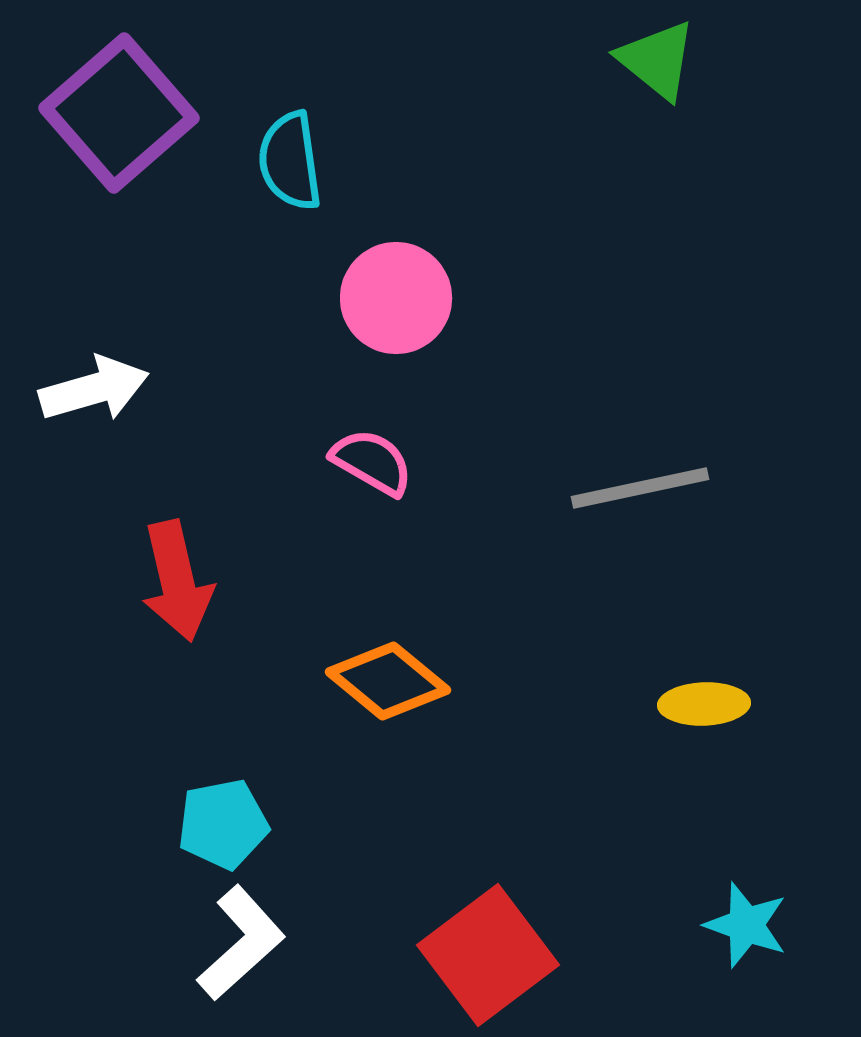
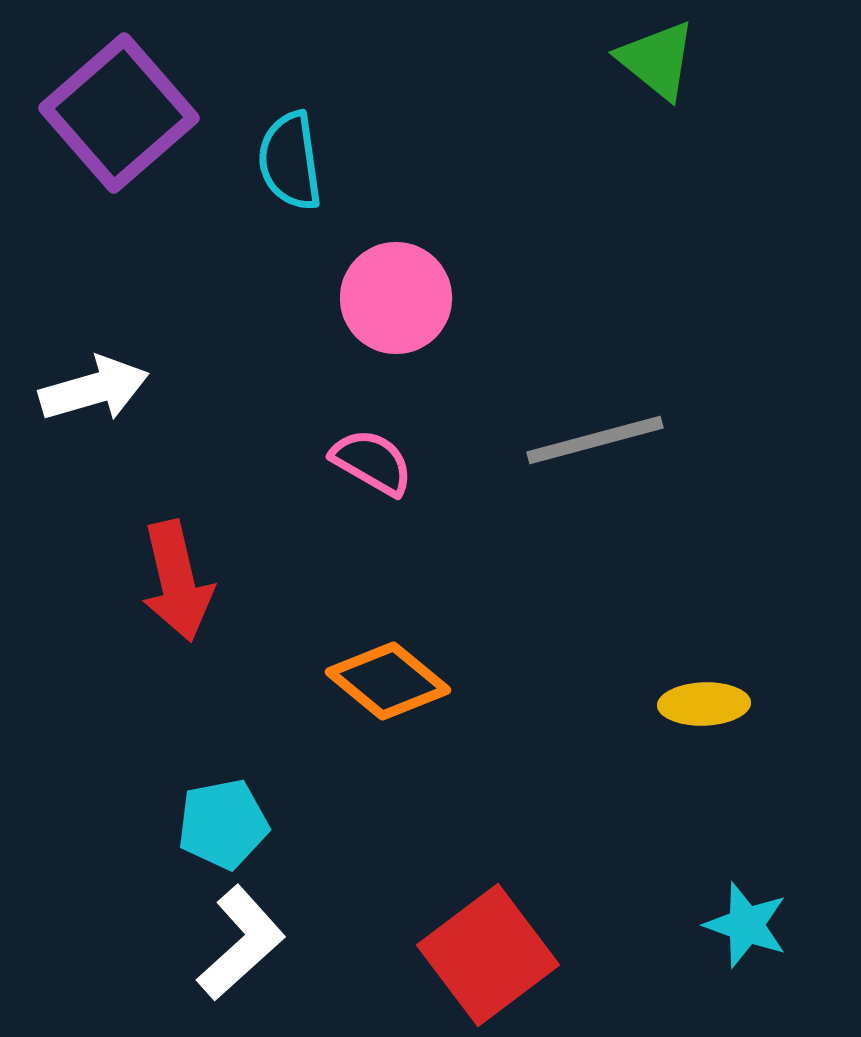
gray line: moved 45 px left, 48 px up; rotated 3 degrees counterclockwise
